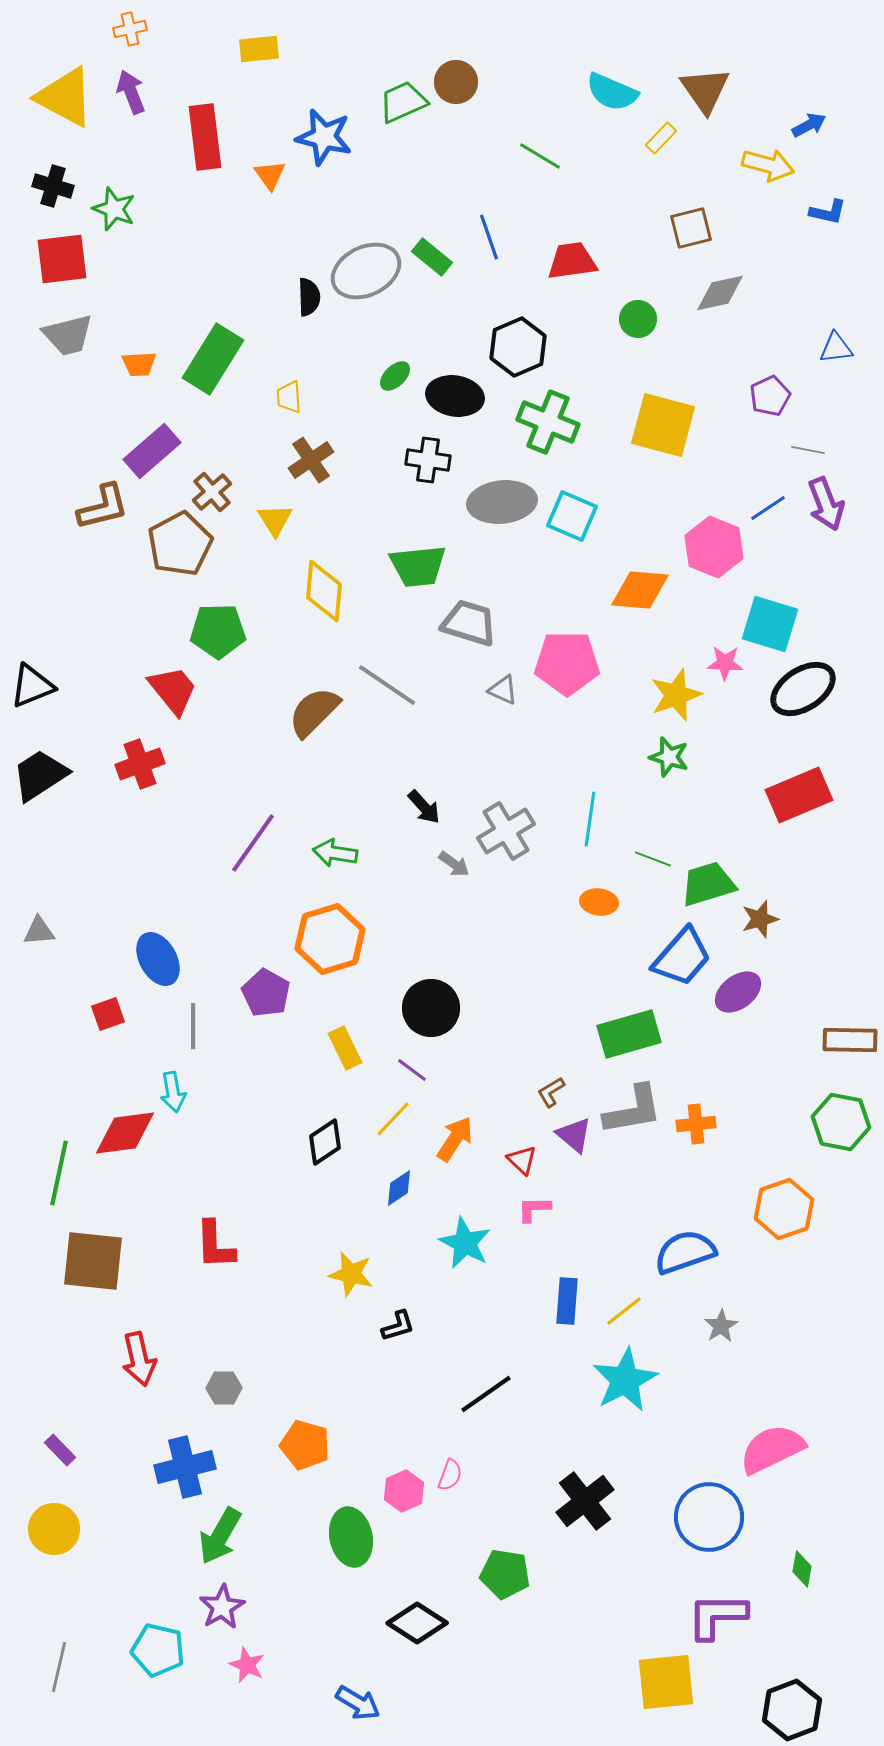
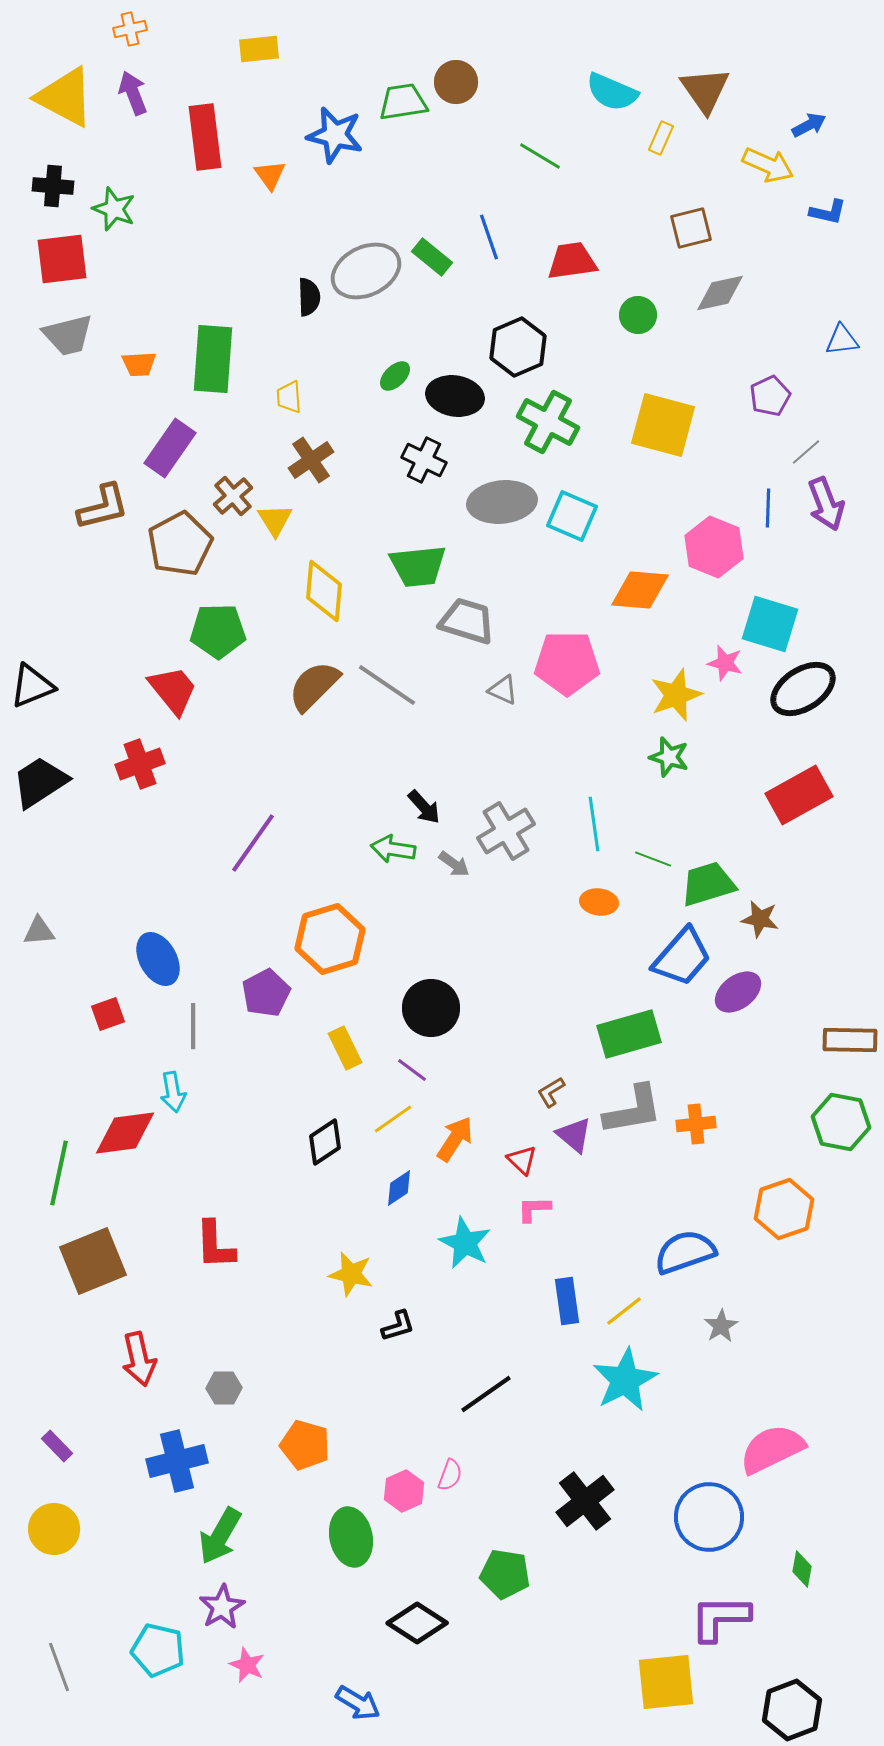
purple arrow at (131, 92): moved 2 px right, 1 px down
green trapezoid at (403, 102): rotated 15 degrees clockwise
blue star at (324, 137): moved 11 px right, 2 px up
yellow rectangle at (661, 138): rotated 20 degrees counterclockwise
yellow arrow at (768, 165): rotated 9 degrees clockwise
black cross at (53, 186): rotated 12 degrees counterclockwise
green circle at (638, 319): moved 4 px up
blue triangle at (836, 348): moved 6 px right, 8 px up
green rectangle at (213, 359): rotated 28 degrees counterclockwise
green cross at (548, 422): rotated 6 degrees clockwise
gray line at (808, 450): moved 2 px left, 2 px down; rotated 52 degrees counterclockwise
purple rectangle at (152, 451): moved 18 px right, 3 px up; rotated 14 degrees counterclockwise
black cross at (428, 460): moved 4 px left; rotated 18 degrees clockwise
brown cross at (212, 492): moved 21 px right, 4 px down
blue line at (768, 508): rotated 54 degrees counterclockwise
gray trapezoid at (469, 623): moved 2 px left, 2 px up
pink star at (725, 663): rotated 12 degrees clockwise
brown semicircle at (314, 712): moved 26 px up
black trapezoid at (40, 775): moved 7 px down
red rectangle at (799, 795): rotated 6 degrees counterclockwise
cyan line at (590, 819): moved 4 px right, 5 px down; rotated 16 degrees counterclockwise
green arrow at (335, 853): moved 58 px right, 4 px up
brown star at (760, 919): rotated 27 degrees clockwise
purple pentagon at (266, 993): rotated 15 degrees clockwise
yellow line at (393, 1119): rotated 12 degrees clockwise
brown square at (93, 1261): rotated 28 degrees counterclockwise
blue rectangle at (567, 1301): rotated 12 degrees counterclockwise
purple rectangle at (60, 1450): moved 3 px left, 4 px up
blue cross at (185, 1467): moved 8 px left, 6 px up
purple L-shape at (717, 1616): moved 3 px right, 2 px down
gray line at (59, 1667): rotated 33 degrees counterclockwise
